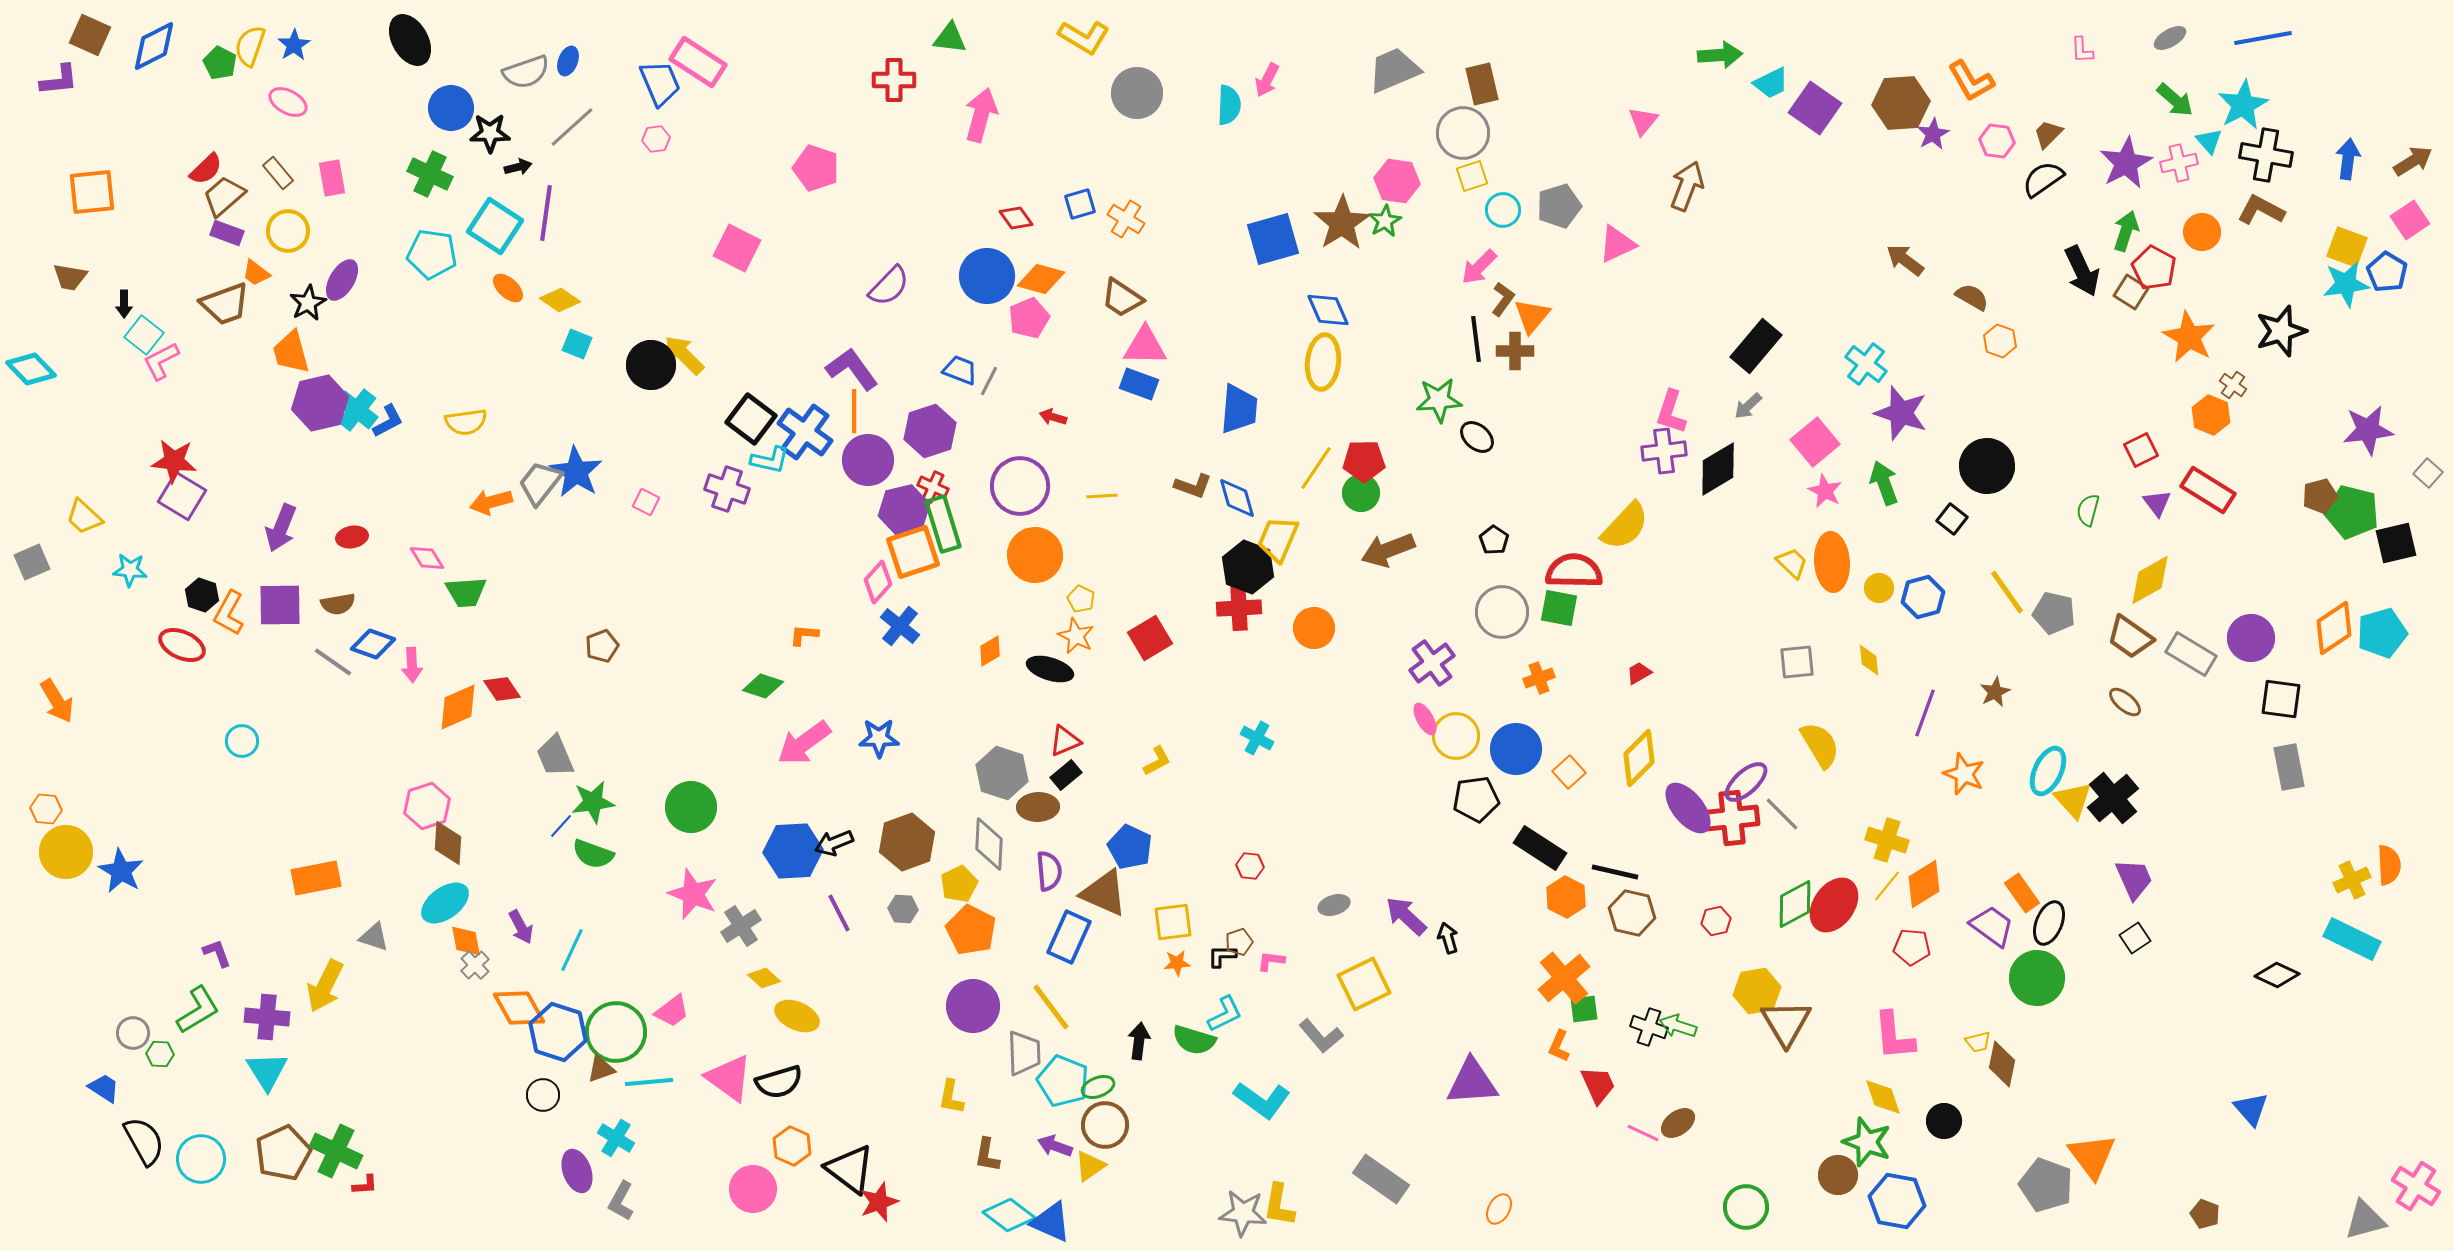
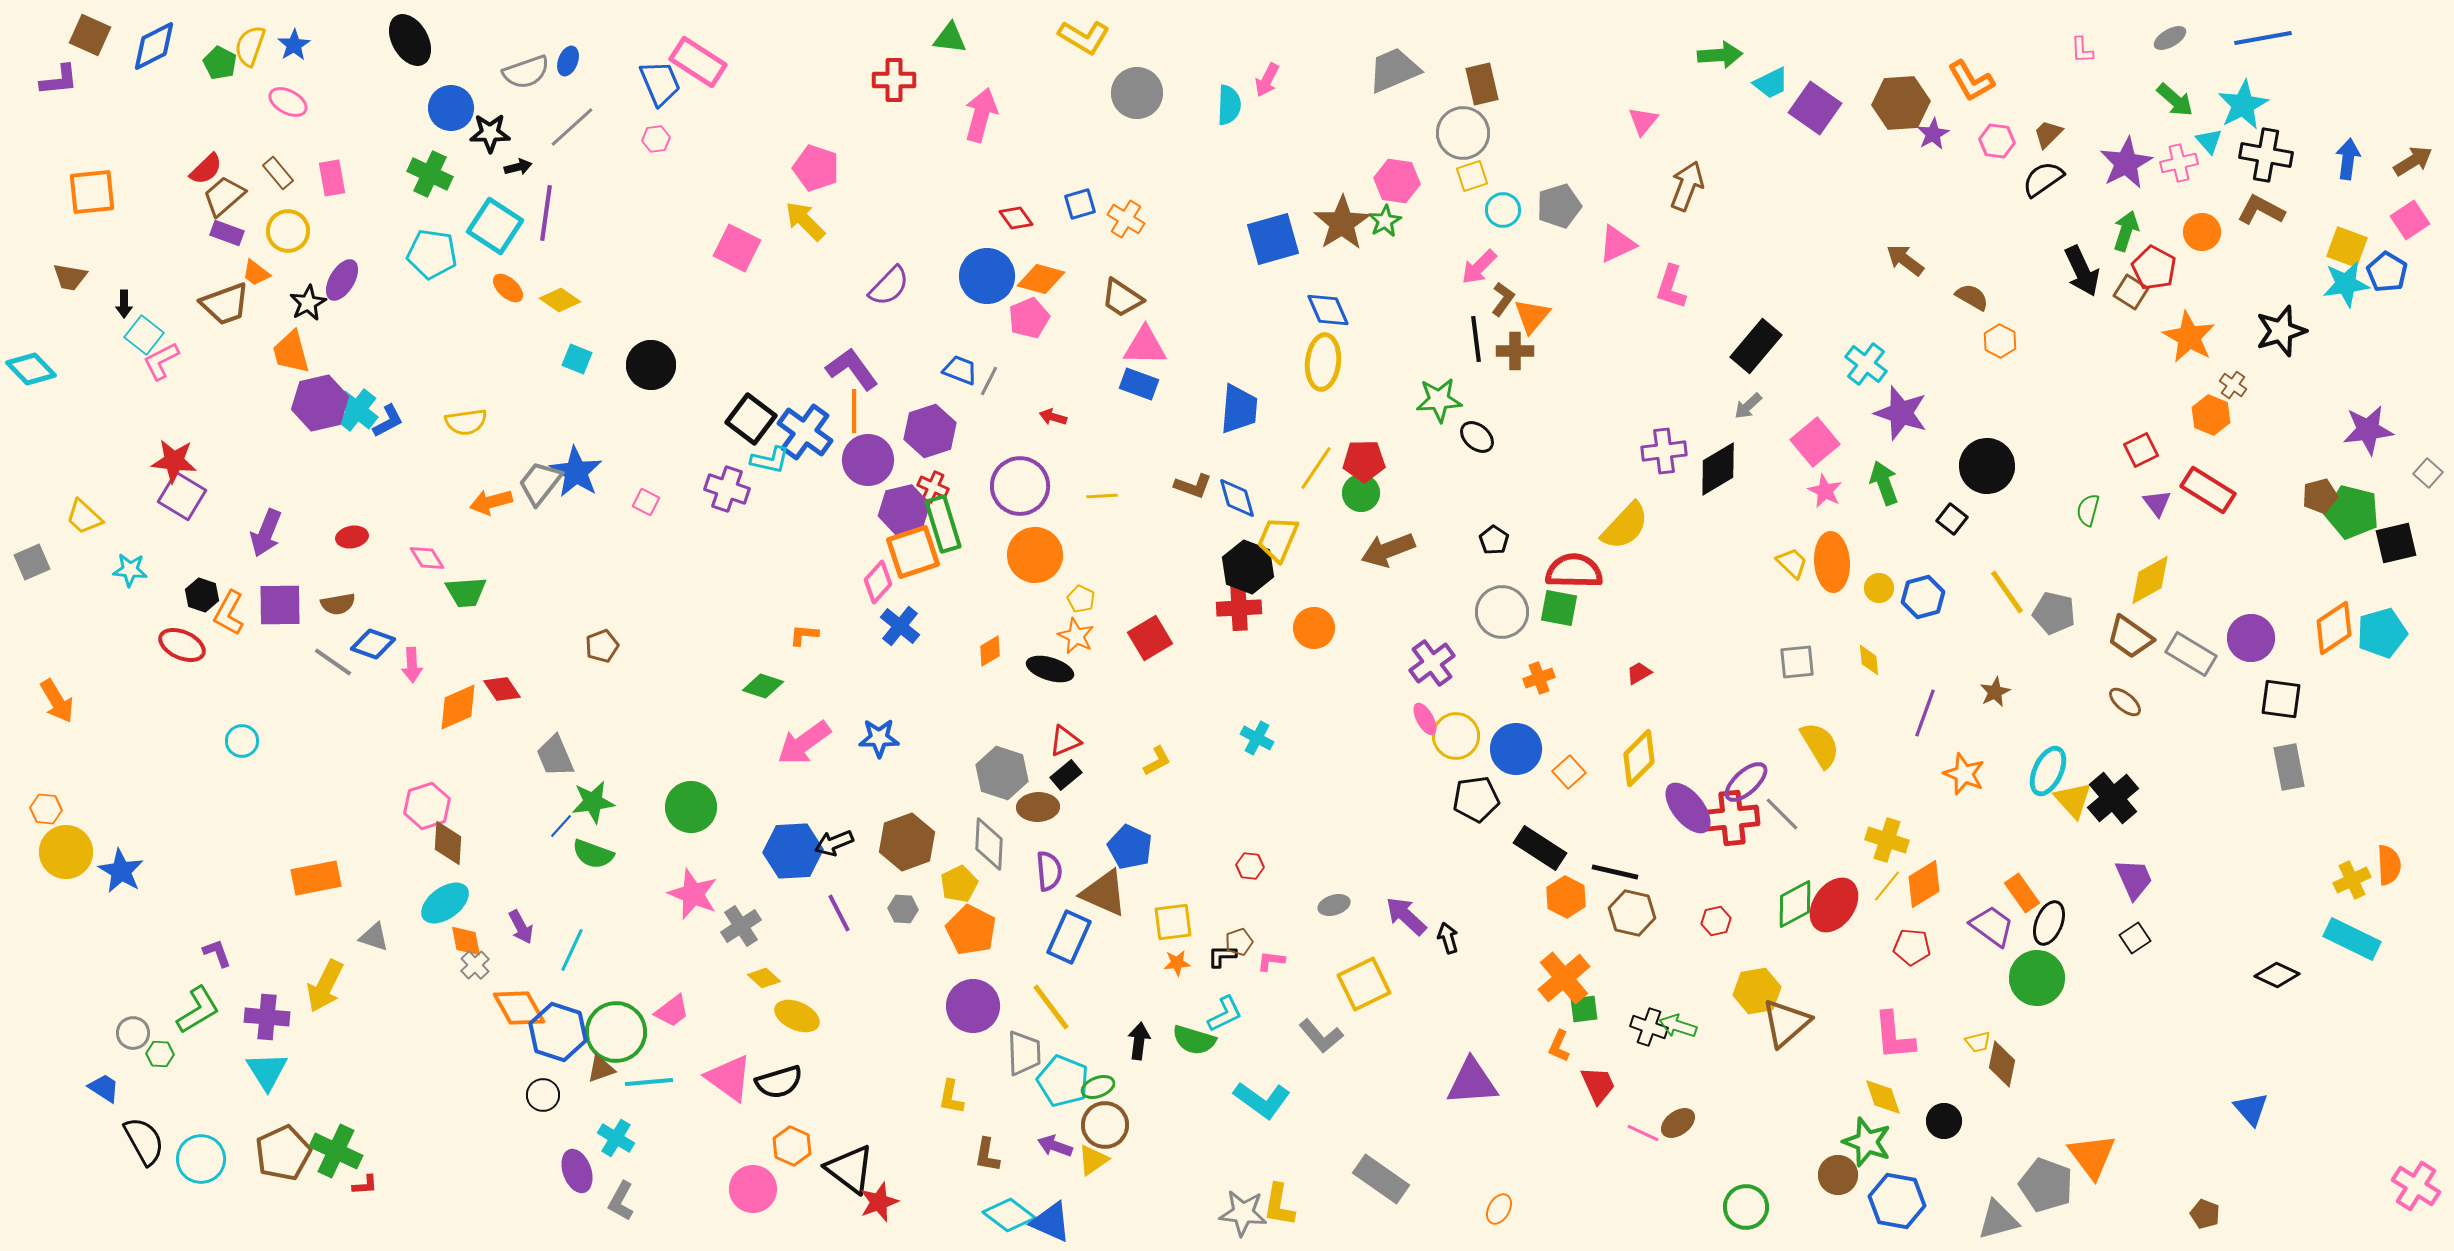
orange hexagon at (2000, 341): rotated 8 degrees clockwise
cyan square at (577, 344): moved 15 px down
yellow arrow at (684, 355): moved 121 px right, 134 px up
pink L-shape at (1671, 412): moved 125 px up
purple arrow at (281, 528): moved 15 px left, 5 px down
brown triangle at (1786, 1023): rotated 20 degrees clockwise
yellow triangle at (1090, 1166): moved 3 px right, 6 px up
gray triangle at (2365, 1220): moved 367 px left
